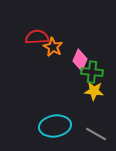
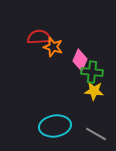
red semicircle: moved 2 px right
orange star: rotated 12 degrees counterclockwise
